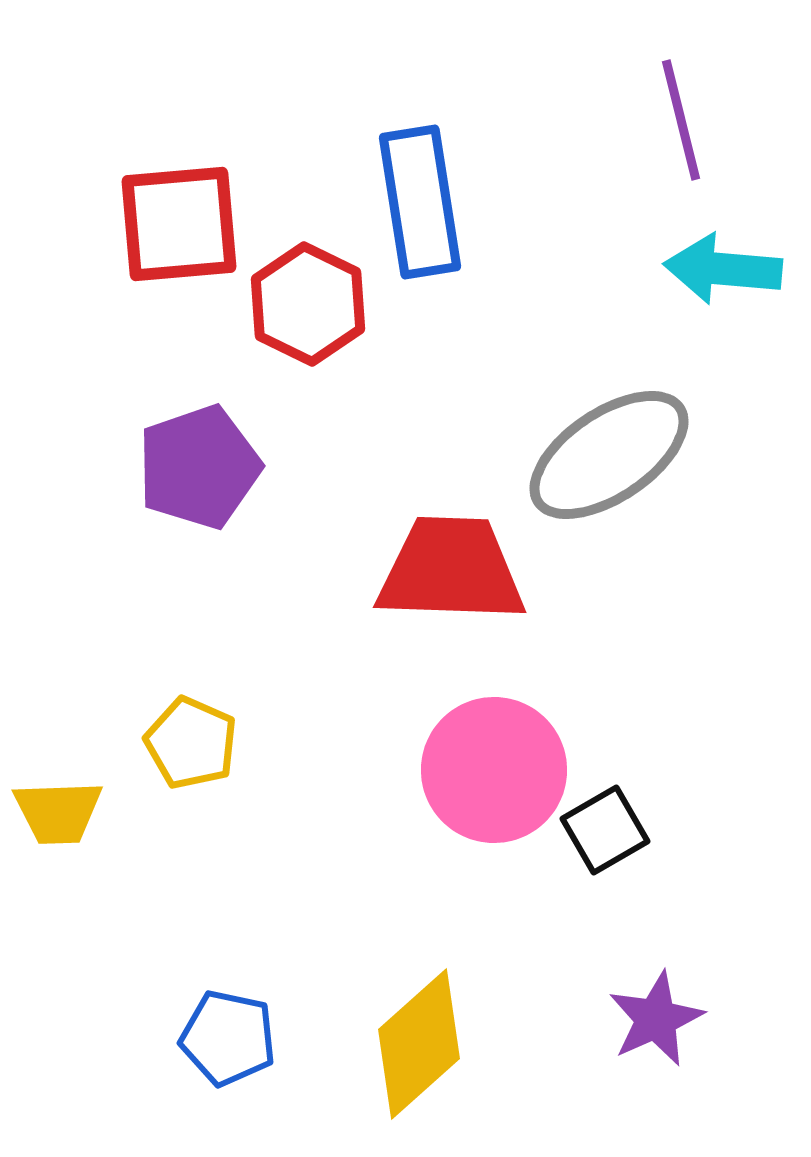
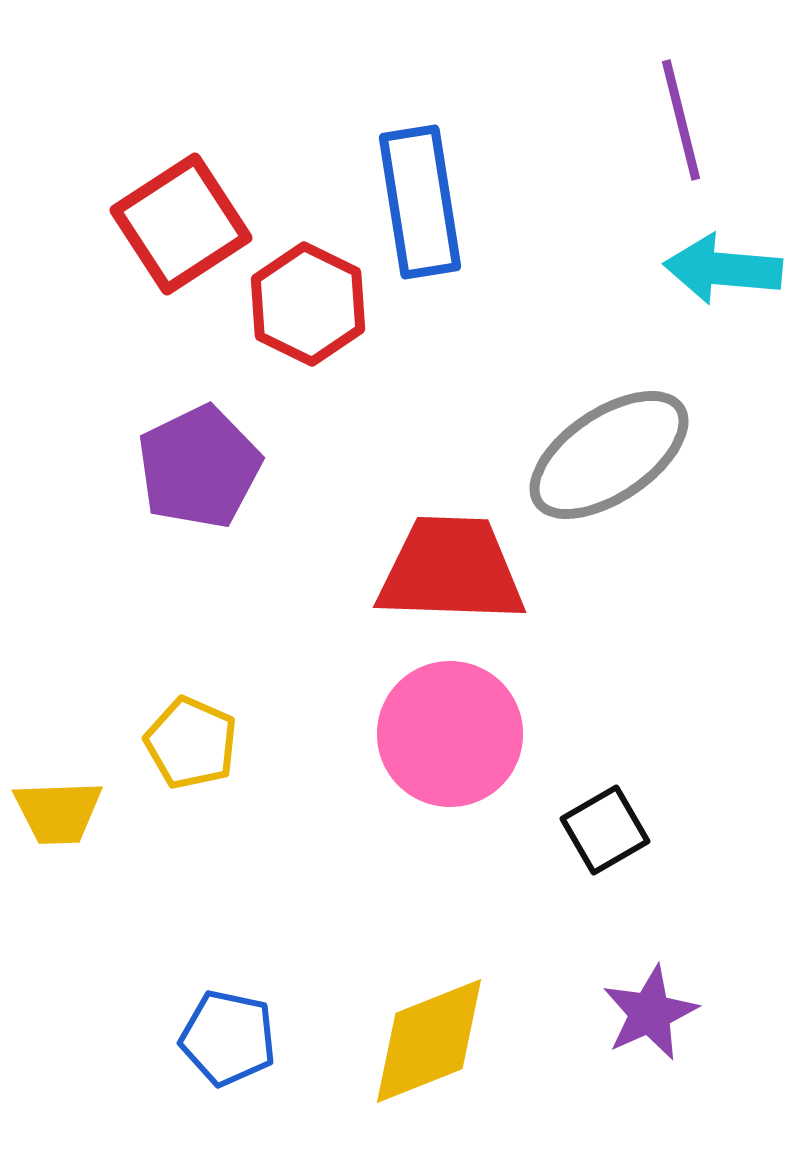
red square: moved 2 px right; rotated 28 degrees counterclockwise
purple pentagon: rotated 7 degrees counterclockwise
pink circle: moved 44 px left, 36 px up
purple star: moved 6 px left, 6 px up
yellow diamond: moved 10 px right, 3 px up; rotated 20 degrees clockwise
